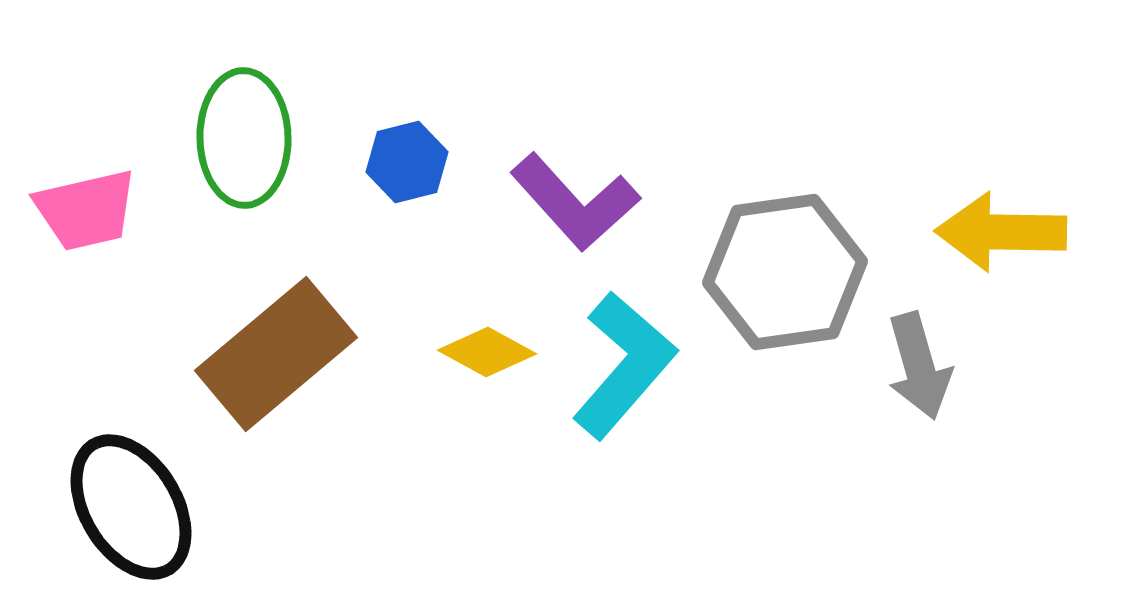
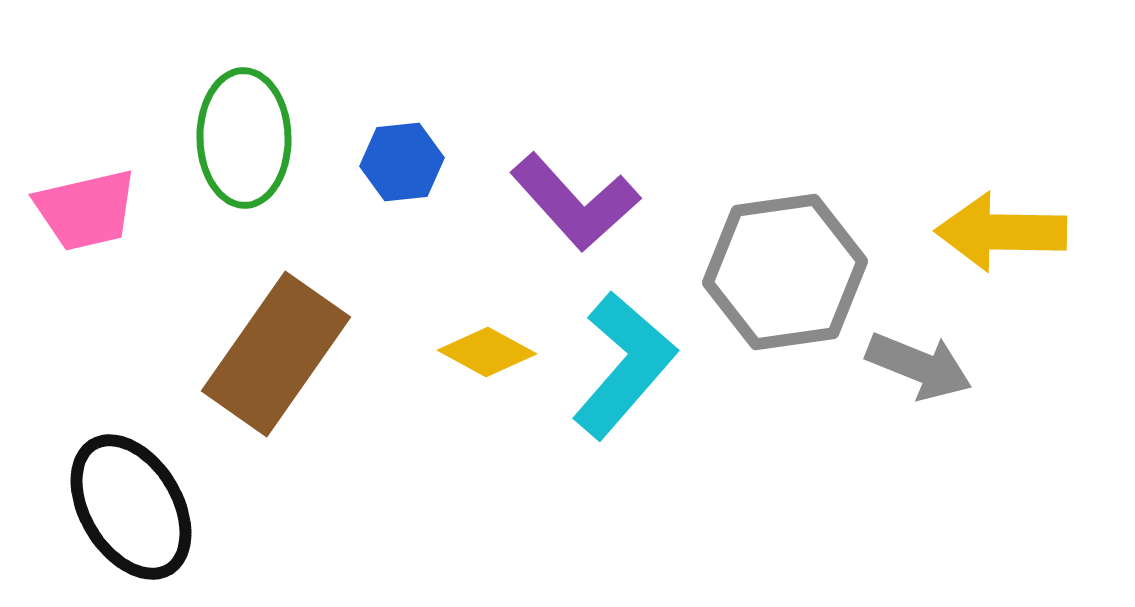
blue hexagon: moved 5 px left; rotated 8 degrees clockwise
brown rectangle: rotated 15 degrees counterclockwise
gray arrow: rotated 52 degrees counterclockwise
